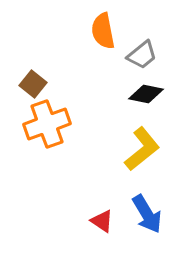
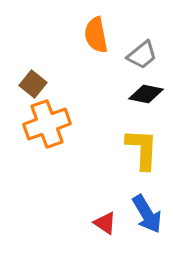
orange semicircle: moved 7 px left, 4 px down
yellow L-shape: rotated 48 degrees counterclockwise
red triangle: moved 3 px right, 2 px down
